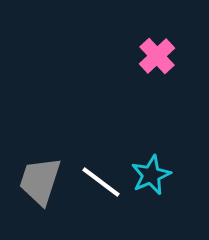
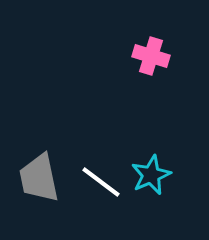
pink cross: moved 6 px left; rotated 30 degrees counterclockwise
gray trapezoid: moved 1 px left, 3 px up; rotated 30 degrees counterclockwise
